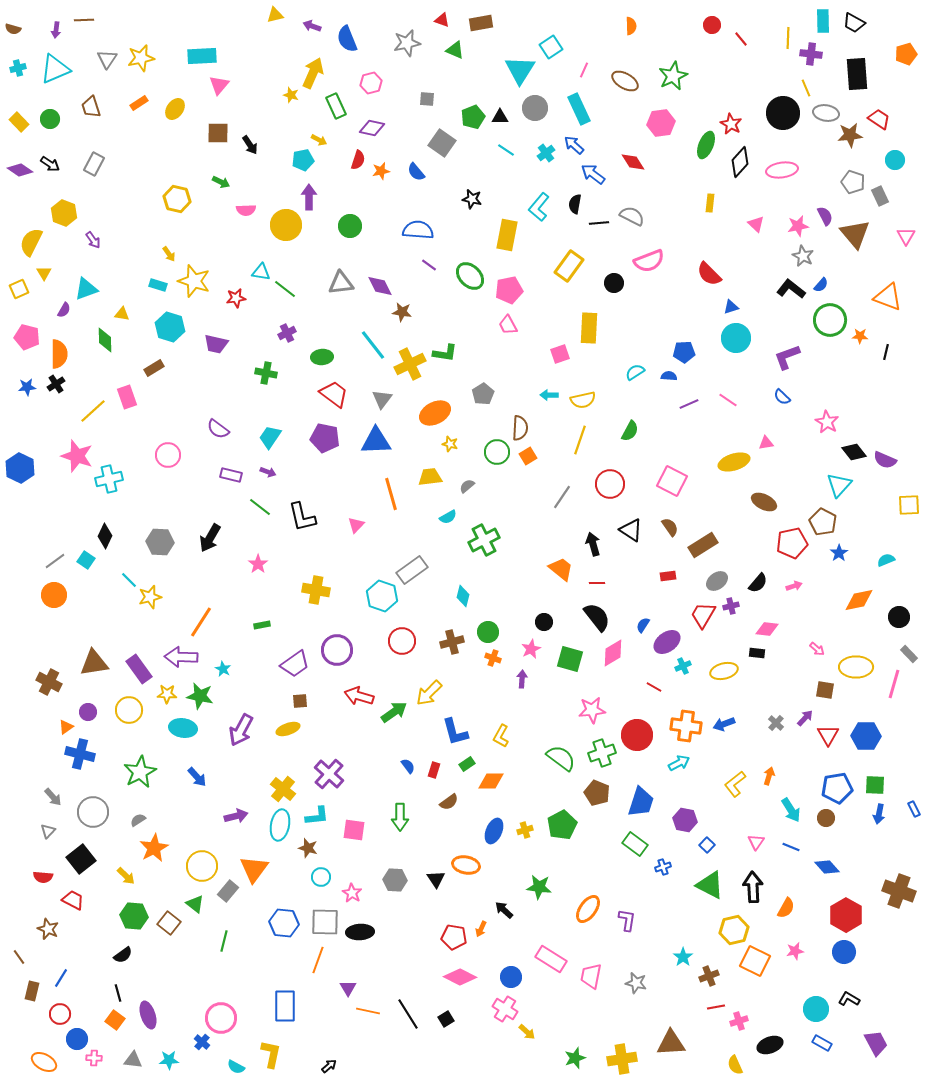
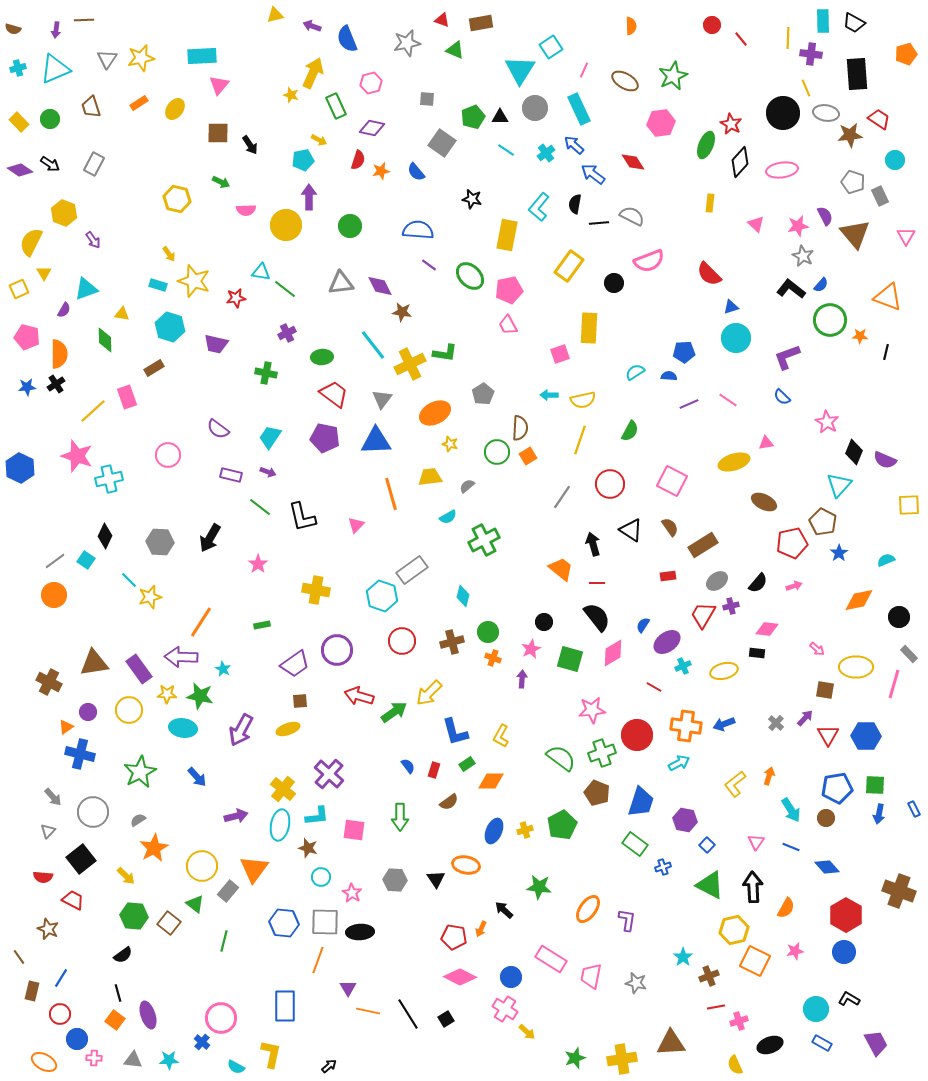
black diamond at (854, 452): rotated 60 degrees clockwise
